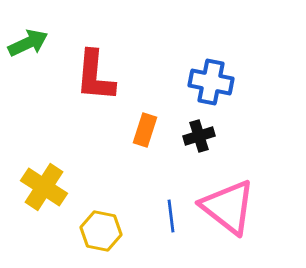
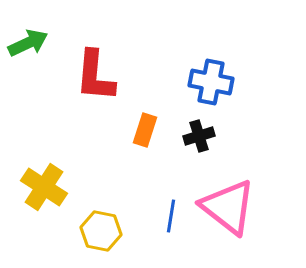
blue line: rotated 16 degrees clockwise
